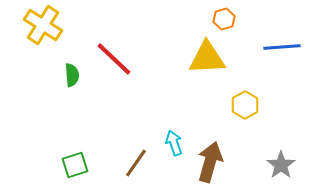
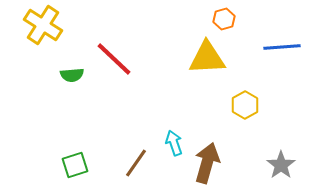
green semicircle: rotated 90 degrees clockwise
brown arrow: moved 3 px left, 1 px down
